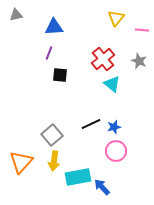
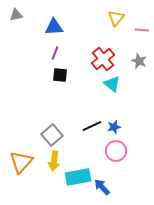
purple line: moved 6 px right
black line: moved 1 px right, 2 px down
